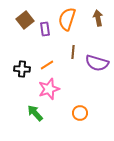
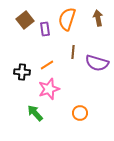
black cross: moved 3 px down
